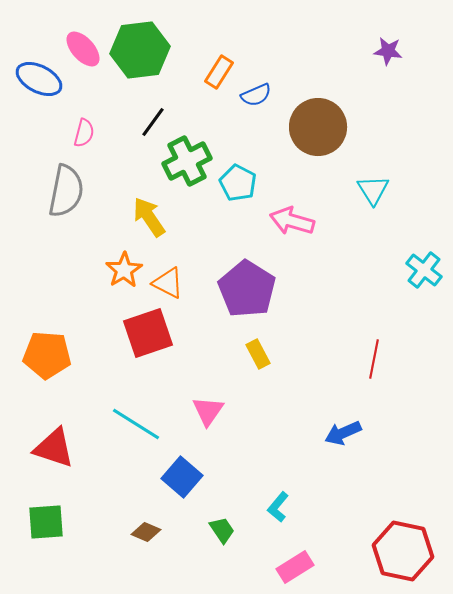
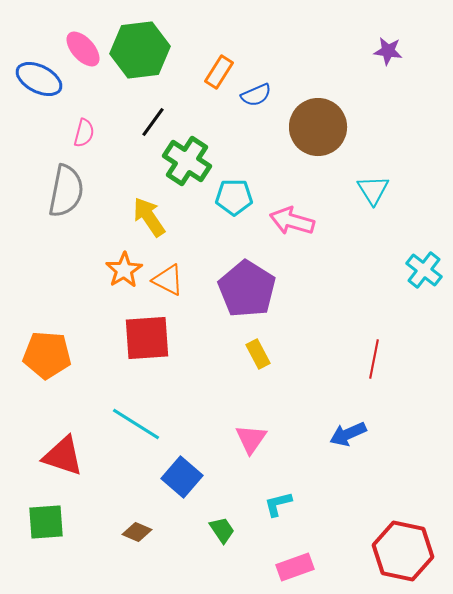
green cross: rotated 30 degrees counterclockwise
cyan pentagon: moved 4 px left, 14 px down; rotated 27 degrees counterclockwise
orange triangle: moved 3 px up
red square: moved 1 px left, 5 px down; rotated 15 degrees clockwise
pink triangle: moved 43 px right, 28 px down
blue arrow: moved 5 px right, 1 px down
red triangle: moved 9 px right, 8 px down
cyan L-shape: moved 3 px up; rotated 36 degrees clockwise
brown diamond: moved 9 px left
pink rectangle: rotated 12 degrees clockwise
